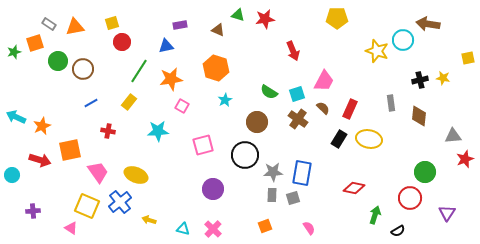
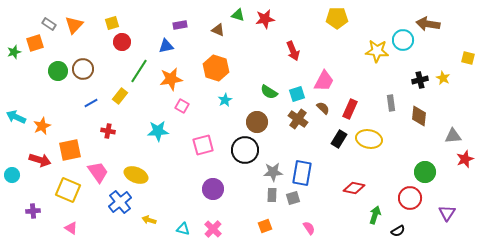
orange triangle at (75, 27): moved 1 px left, 2 px up; rotated 36 degrees counterclockwise
yellow star at (377, 51): rotated 15 degrees counterclockwise
yellow square at (468, 58): rotated 24 degrees clockwise
green circle at (58, 61): moved 10 px down
yellow star at (443, 78): rotated 16 degrees clockwise
yellow rectangle at (129, 102): moved 9 px left, 6 px up
black circle at (245, 155): moved 5 px up
yellow square at (87, 206): moved 19 px left, 16 px up
